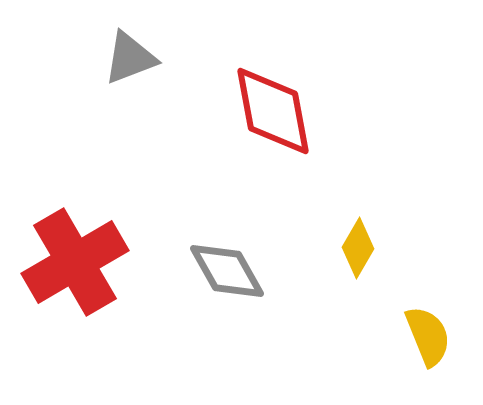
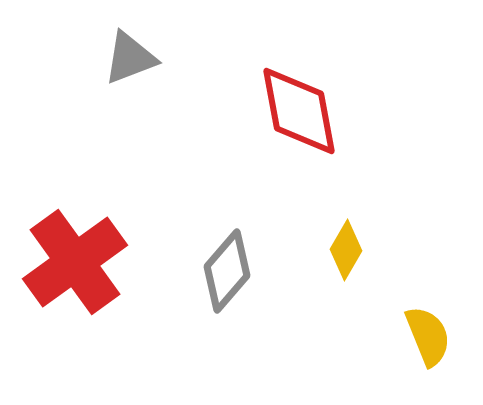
red diamond: moved 26 px right
yellow diamond: moved 12 px left, 2 px down
red cross: rotated 6 degrees counterclockwise
gray diamond: rotated 70 degrees clockwise
